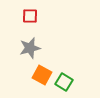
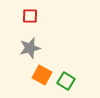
green square: moved 2 px right, 1 px up
